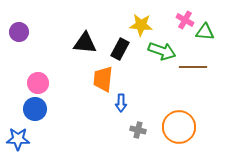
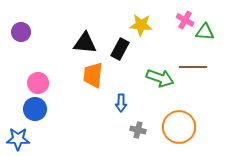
purple circle: moved 2 px right
green arrow: moved 2 px left, 27 px down
orange trapezoid: moved 10 px left, 4 px up
